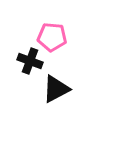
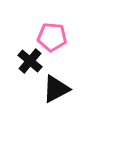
black cross: rotated 20 degrees clockwise
